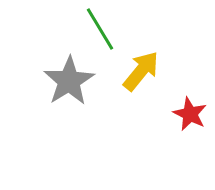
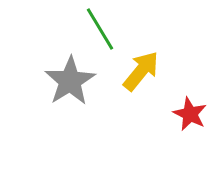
gray star: moved 1 px right
